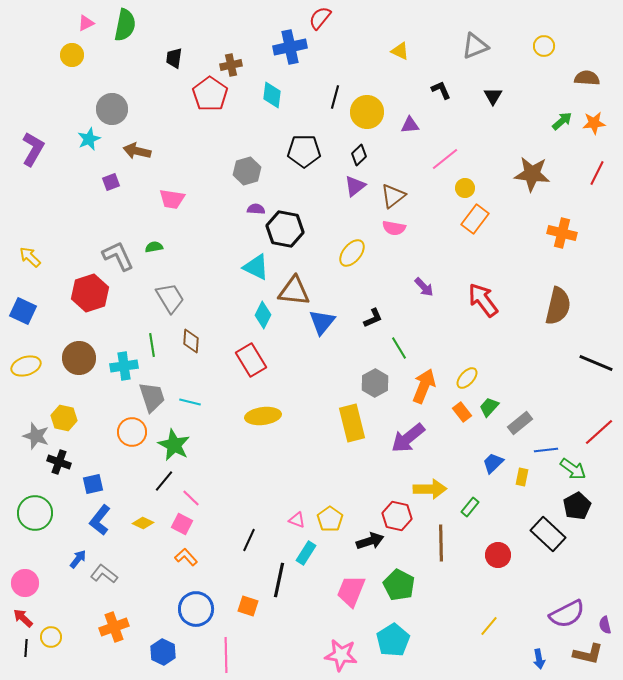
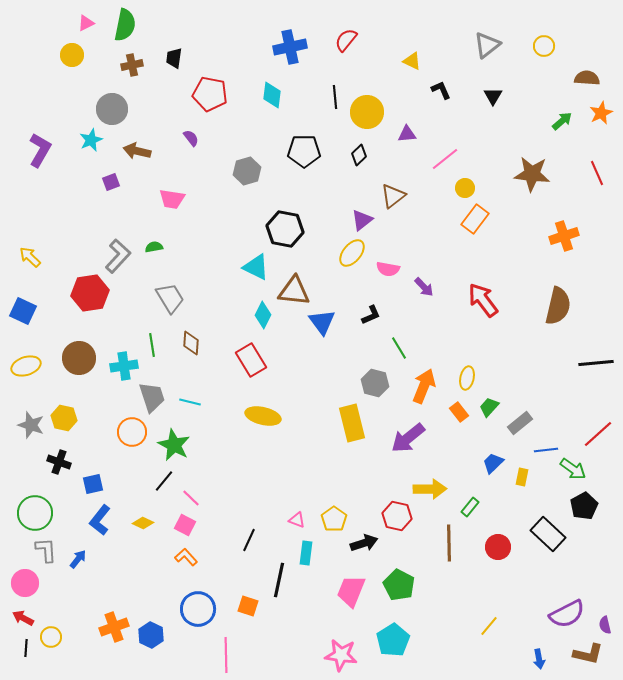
red semicircle at (320, 18): moved 26 px right, 22 px down
gray triangle at (475, 46): moved 12 px right, 1 px up; rotated 16 degrees counterclockwise
yellow triangle at (400, 51): moved 12 px right, 10 px down
brown cross at (231, 65): moved 99 px left
red pentagon at (210, 94): rotated 24 degrees counterclockwise
black line at (335, 97): rotated 20 degrees counterclockwise
orange star at (594, 123): moved 7 px right, 10 px up; rotated 20 degrees counterclockwise
purple triangle at (410, 125): moved 3 px left, 9 px down
cyan star at (89, 139): moved 2 px right, 1 px down
purple L-shape at (33, 149): moved 7 px right, 1 px down
red line at (597, 173): rotated 50 degrees counterclockwise
purple triangle at (355, 186): moved 7 px right, 34 px down
purple semicircle at (256, 209): moved 65 px left, 71 px up; rotated 48 degrees clockwise
pink semicircle at (394, 228): moved 6 px left, 41 px down
orange cross at (562, 233): moved 2 px right, 3 px down; rotated 32 degrees counterclockwise
gray L-shape at (118, 256): rotated 68 degrees clockwise
red hexagon at (90, 293): rotated 9 degrees clockwise
black L-shape at (373, 318): moved 2 px left, 3 px up
blue triangle at (322, 322): rotated 16 degrees counterclockwise
brown diamond at (191, 341): moved 2 px down
black line at (596, 363): rotated 28 degrees counterclockwise
yellow ellipse at (467, 378): rotated 30 degrees counterclockwise
gray hexagon at (375, 383): rotated 16 degrees counterclockwise
orange rectangle at (462, 412): moved 3 px left
yellow ellipse at (263, 416): rotated 20 degrees clockwise
red line at (599, 432): moved 1 px left, 2 px down
gray star at (36, 436): moved 5 px left, 11 px up
black pentagon at (577, 506): moved 7 px right
yellow pentagon at (330, 519): moved 4 px right
pink square at (182, 524): moved 3 px right, 1 px down
black arrow at (370, 541): moved 6 px left, 2 px down
brown line at (441, 543): moved 8 px right
cyan rectangle at (306, 553): rotated 25 degrees counterclockwise
red circle at (498, 555): moved 8 px up
gray L-shape at (104, 574): moved 58 px left, 24 px up; rotated 48 degrees clockwise
blue circle at (196, 609): moved 2 px right
red arrow at (23, 618): rotated 15 degrees counterclockwise
blue hexagon at (163, 652): moved 12 px left, 17 px up
